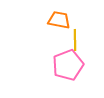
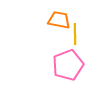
yellow line: moved 6 px up
